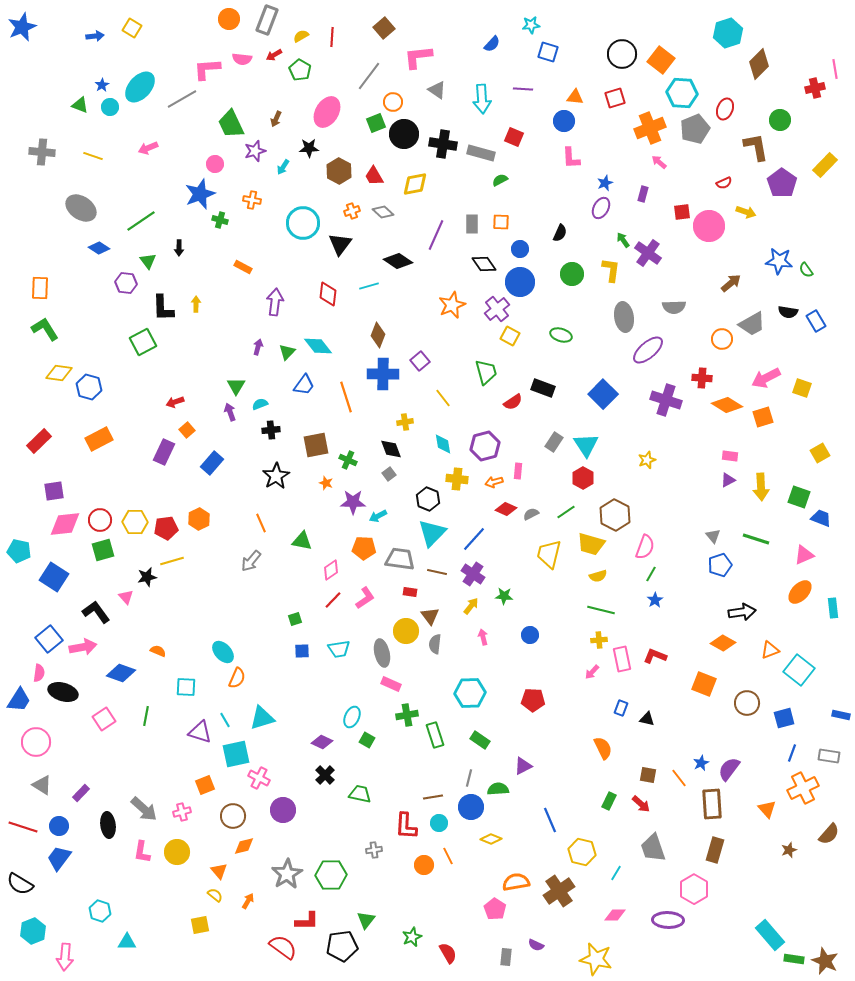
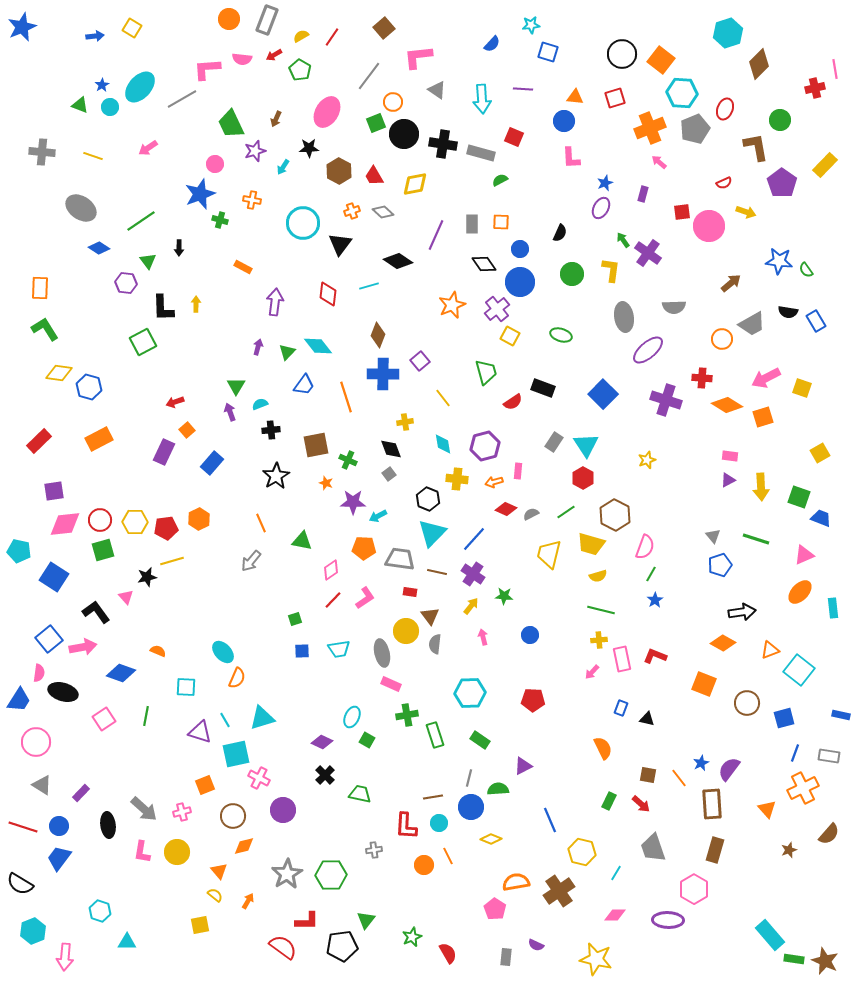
red line at (332, 37): rotated 30 degrees clockwise
pink arrow at (148, 148): rotated 12 degrees counterclockwise
blue line at (792, 753): moved 3 px right
